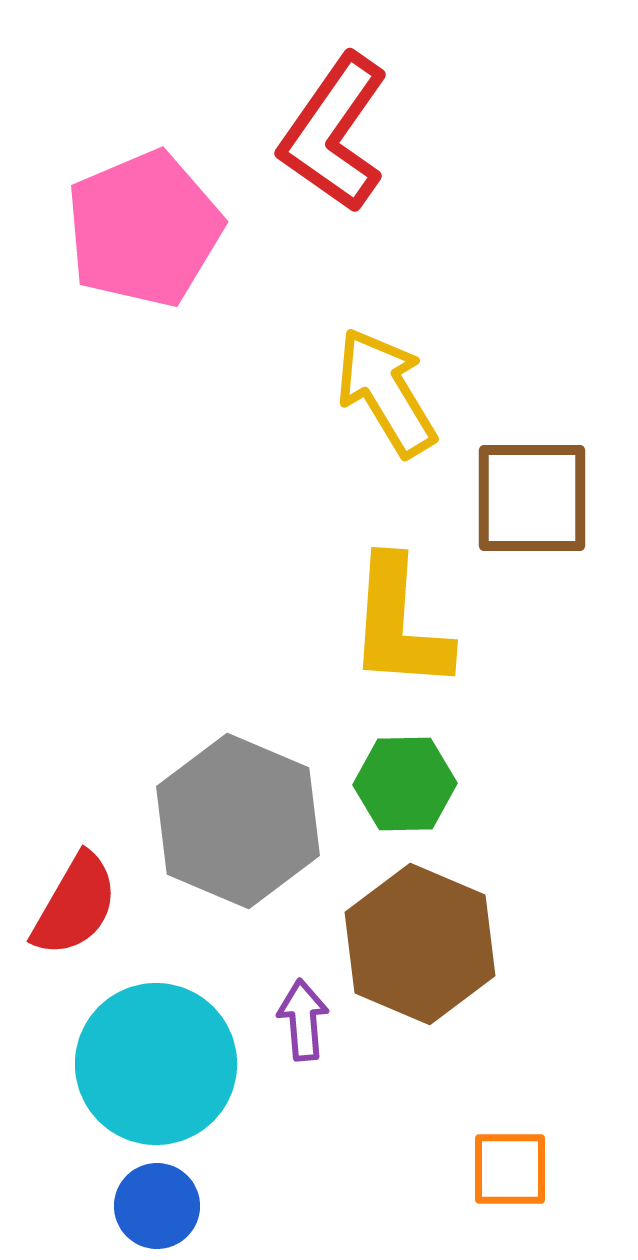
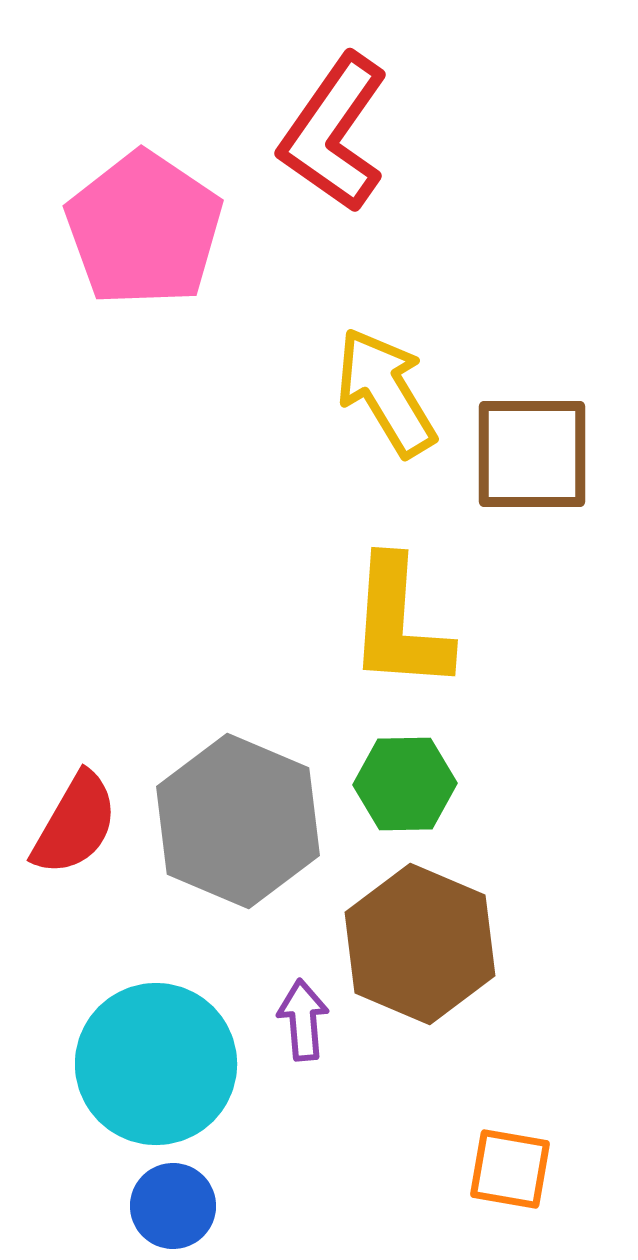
pink pentagon: rotated 15 degrees counterclockwise
brown square: moved 44 px up
red semicircle: moved 81 px up
orange square: rotated 10 degrees clockwise
blue circle: moved 16 px right
